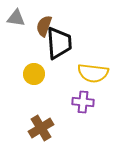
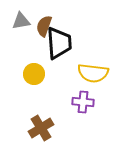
gray triangle: moved 5 px right, 3 px down; rotated 18 degrees counterclockwise
